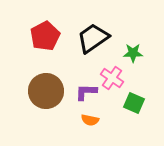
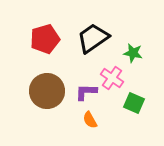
red pentagon: moved 3 px down; rotated 12 degrees clockwise
green star: rotated 12 degrees clockwise
brown circle: moved 1 px right
orange semicircle: rotated 48 degrees clockwise
